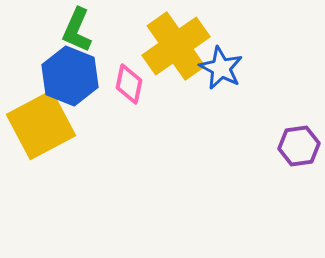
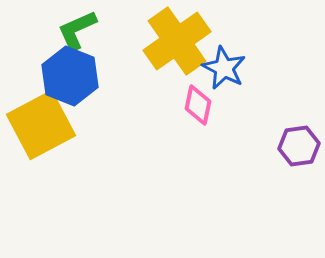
green L-shape: rotated 42 degrees clockwise
yellow cross: moved 1 px right, 5 px up
blue star: moved 3 px right
pink diamond: moved 69 px right, 21 px down
